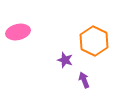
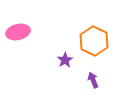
purple star: rotated 21 degrees clockwise
purple arrow: moved 9 px right
